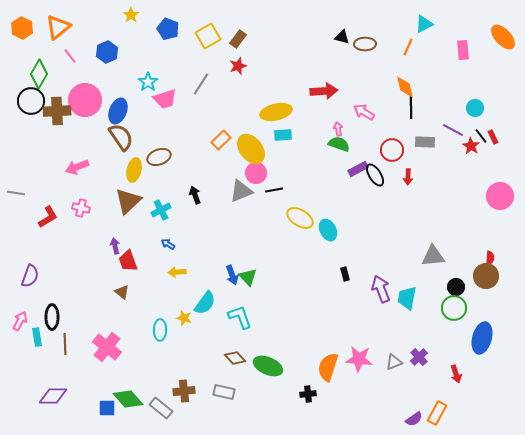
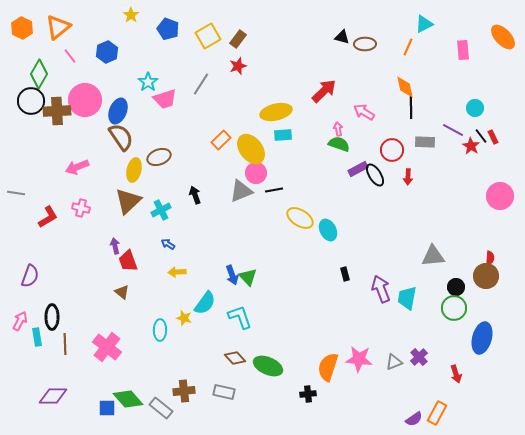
red arrow at (324, 91): rotated 40 degrees counterclockwise
